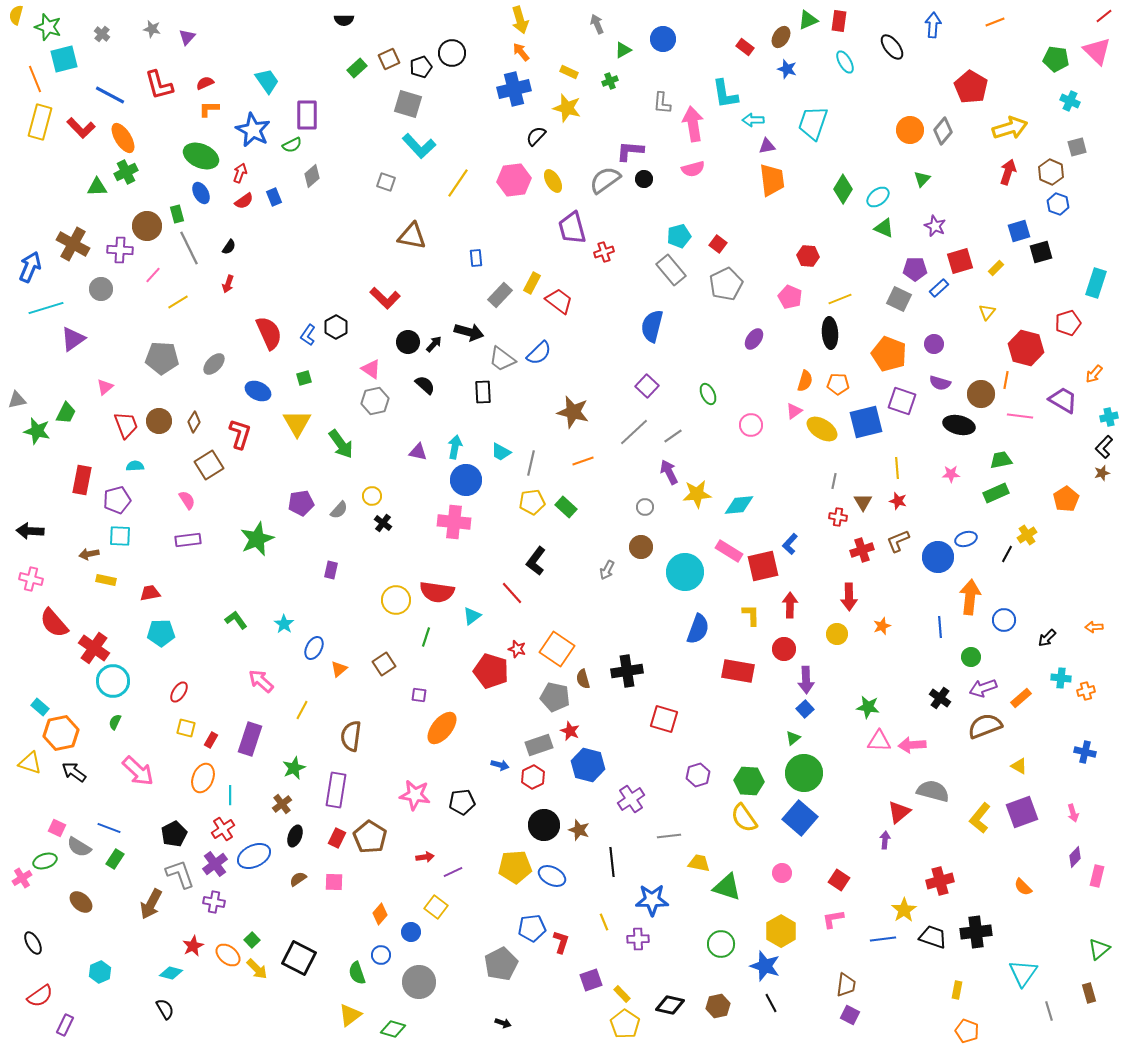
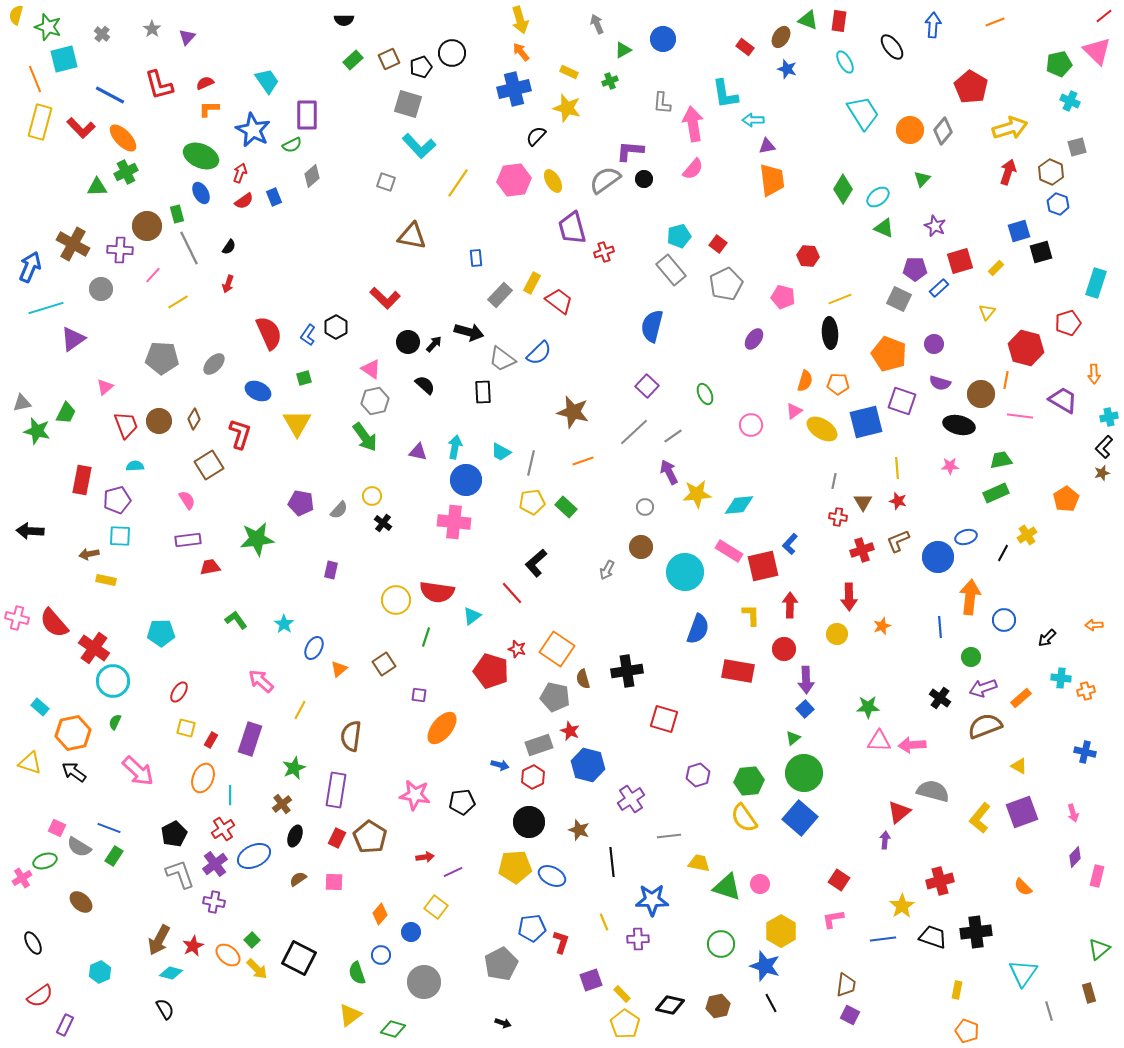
green triangle at (808, 20): rotated 45 degrees clockwise
gray star at (152, 29): rotated 24 degrees clockwise
green pentagon at (1056, 59): moved 3 px right, 5 px down; rotated 20 degrees counterclockwise
green rectangle at (357, 68): moved 4 px left, 8 px up
cyan trapezoid at (813, 123): moved 50 px right, 10 px up; rotated 129 degrees clockwise
orange ellipse at (123, 138): rotated 12 degrees counterclockwise
pink semicircle at (693, 169): rotated 35 degrees counterclockwise
pink pentagon at (790, 297): moved 7 px left; rotated 10 degrees counterclockwise
orange arrow at (1094, 374): rotated 42 degrees counterclockwise
green ellipse at (708, 394): moved 3 px left
gray triangle at (17, 400): moved 5 px right, 3 px down
brown diamond at (194, 422): moved 3 px up
green arrow at (341, 444): moved 24 px right, 7 px up
pink star at (951, 474): moved 1 px left, 8 px up
purple pentagon at (301, 503): rotated 20 degrees clockwise
green star at (257, 539): rotated 16 degrees clockwise
blue ellipse at (966, 539): moved 2 px up
black line at (1007, 554): moved 4 px left, 1 px up
black L-shape at (536, 561): moved 2 px down; rotated 12 degrees clockwise
pink cross at (31, 579): moved 14 px left, 39 px down
red trapezoid at (150, 593): moved 60 px right, 26 px up
orange arrow at (1094, 627): moved 2 px up
green star at (868, 707): rotated 10 degrees counterclockwise
yellow line at (302, 710): moved 2 px left
orange hexagon at (61, 733): moved 12 px right
green hexagon at (749, 781): rotated 8 degrees counterclockwise
black circle at (544, 825): moved 15 px left, 3 px up
green rectangle at (115, 859): moved 1 px left, 3 px up
pink circle at (782, 873): moved 22 px left, 11 px down
brown arrow at (151, 904): moved 8 px right, 36 px down
yellow star at (904, 910): moved 2 px left, 4 px up
gray circle at (419, 982): moved 5 px right
